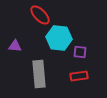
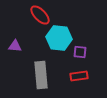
gray rectangle: moved 2 px right, 1 px down
